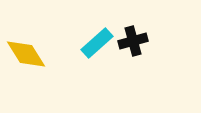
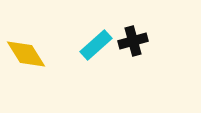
cyan rectangle: moved 1 px left, 2 px down
